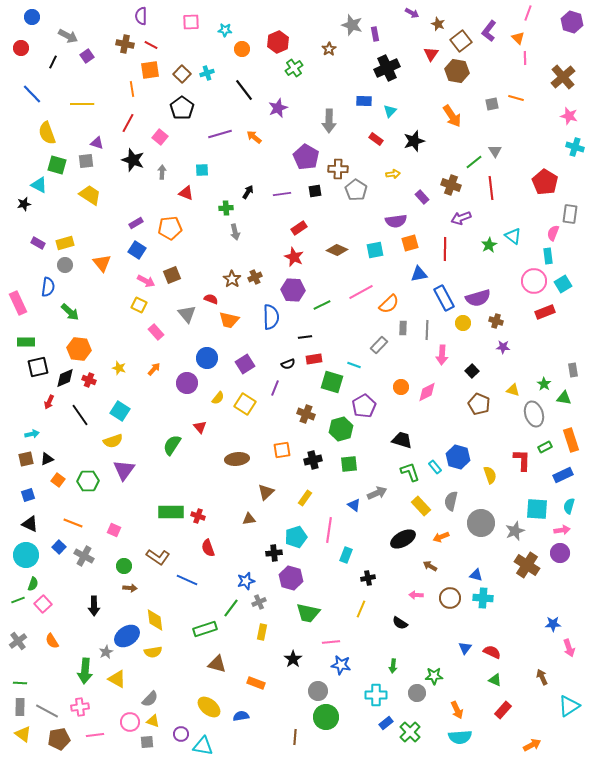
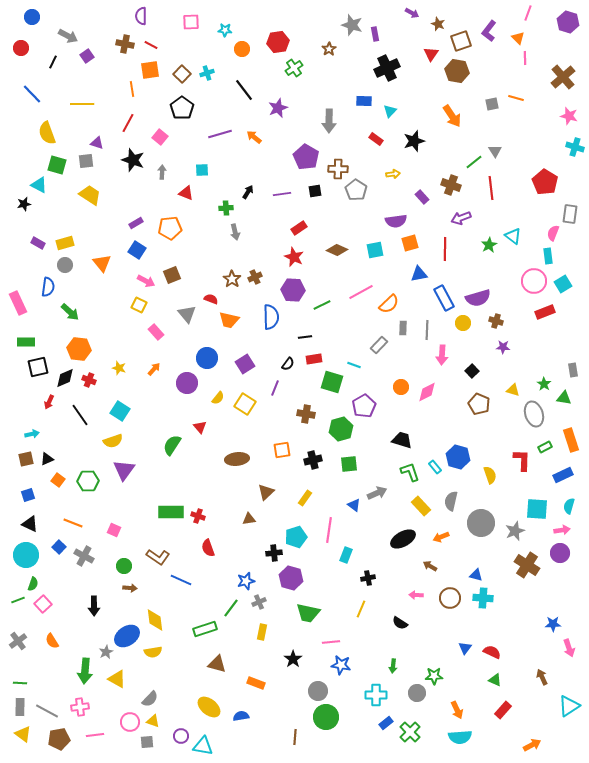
purple hexagon at (572, 22): moved 4 px left
brown square at (461, 41): rotated 20 degrees clockwise
red hexagon at (278, 42): rotated 15 degrees clockwise
black semicircle at (288, 364): rotated 32 degrees counterclockwise
brown cross at (306, 414): rotated 12 degrees counterclockwise
blue line at (187, 580): moved 6 px left
purple circle at (181, 734): moved 2 px down
